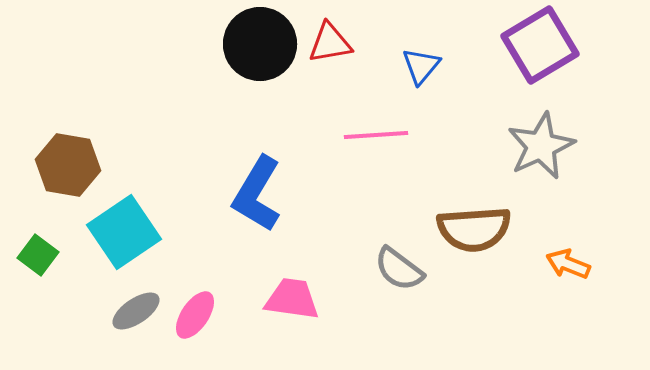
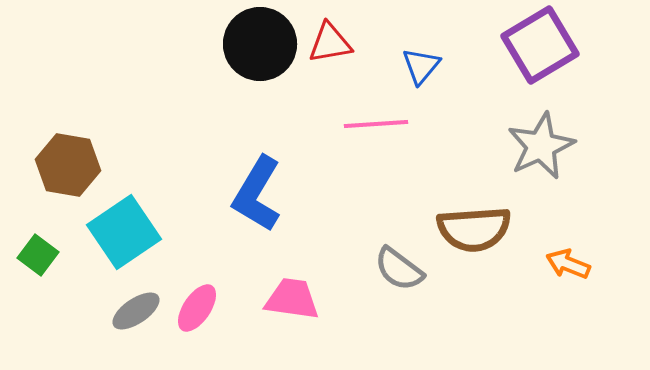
pink line: moved 11 px up
pink ellipse: moved 2 px right, 7 px up
